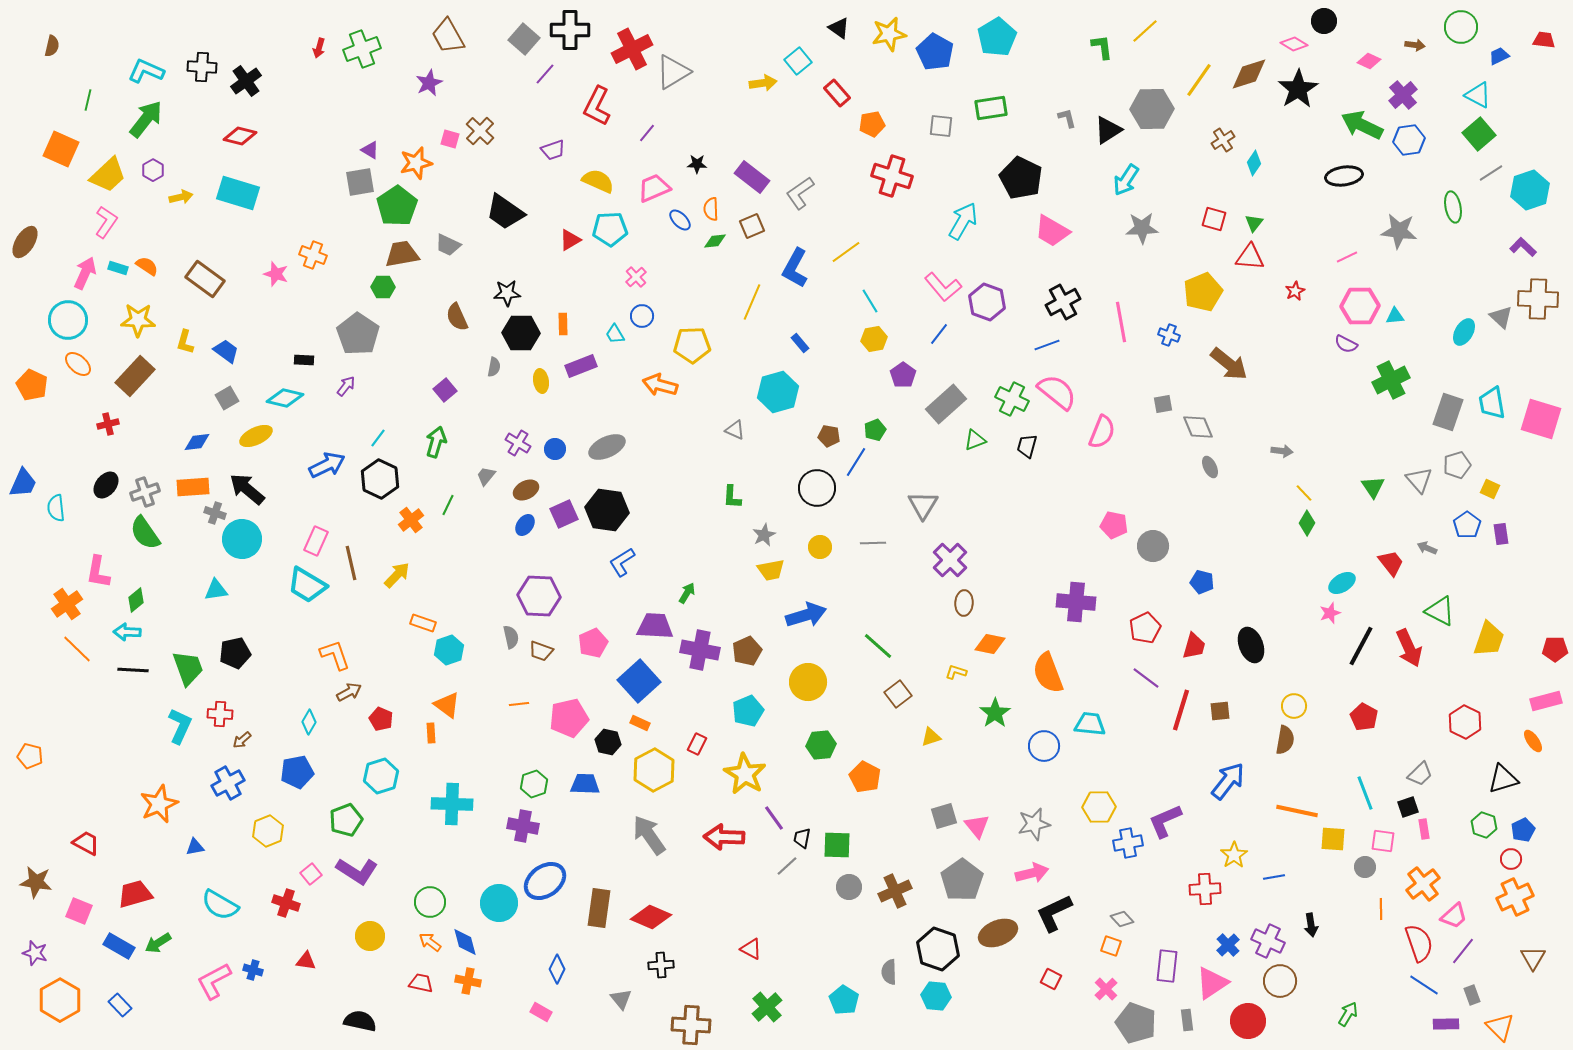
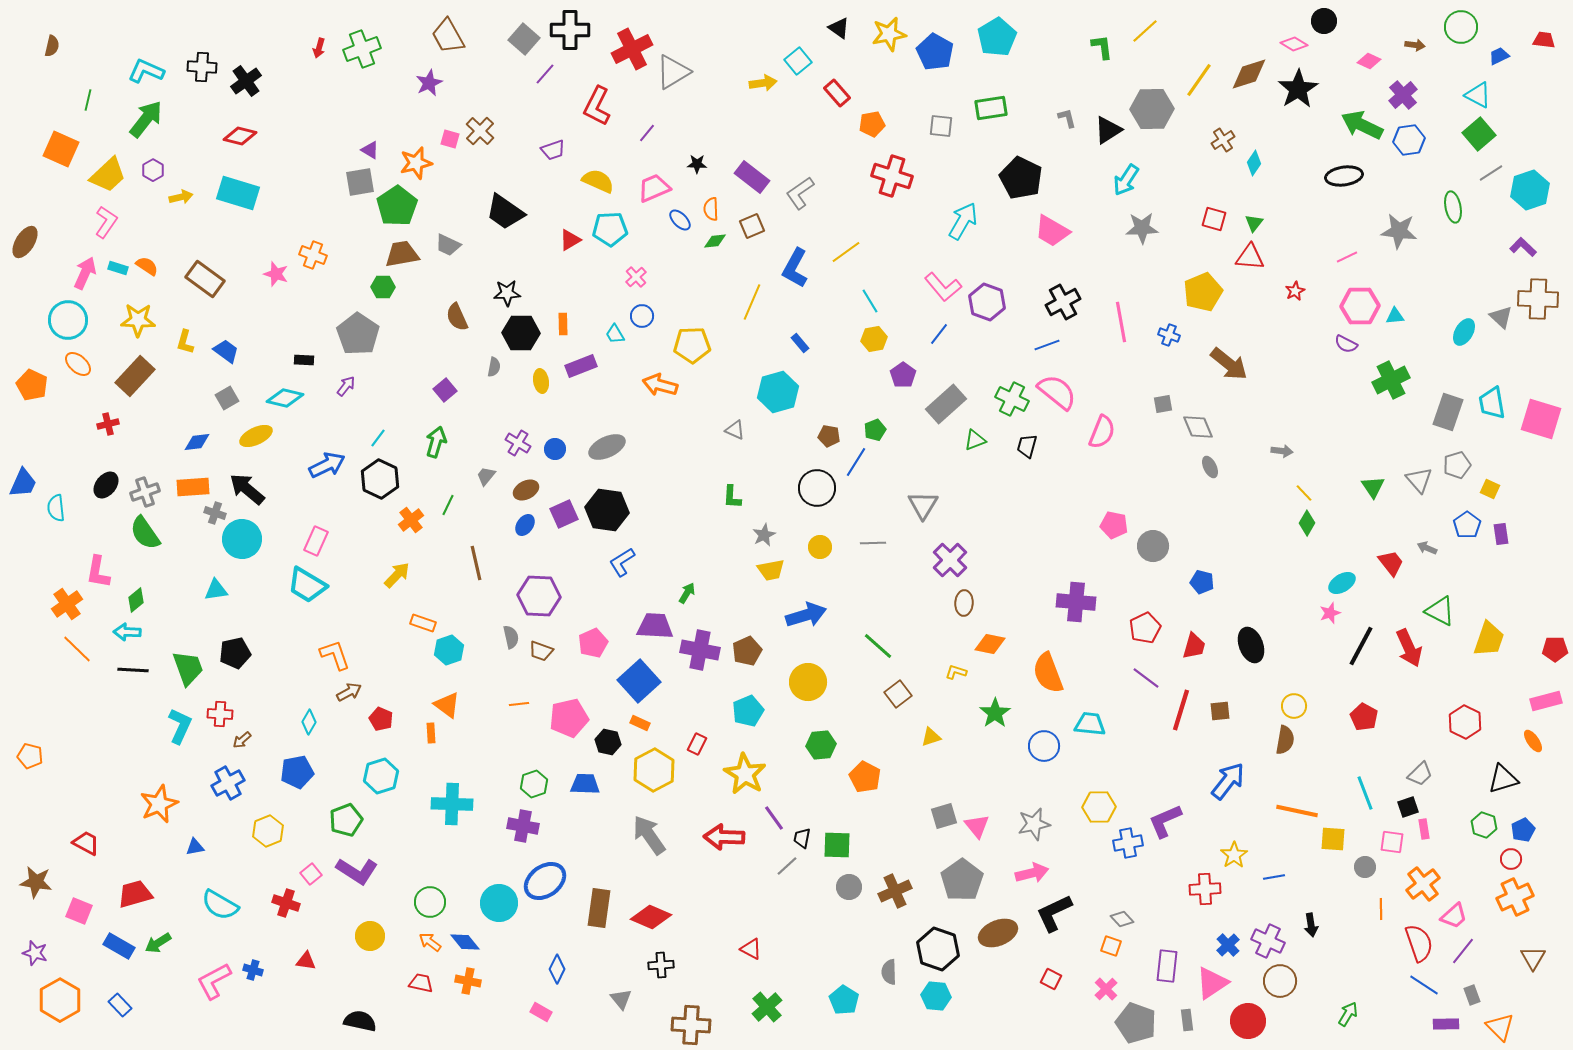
brown line at (351, 563): moved 125 px right
pink square at (1383, 841): moved 9 px right, 1 px down
blue diamond at (465, 942): rotated 24 degrees counterclockwise
